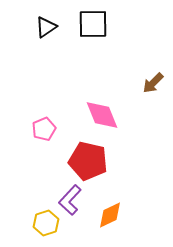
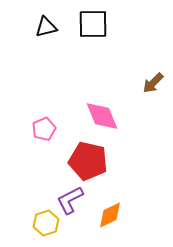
black triangle: rotated 20 degrees clockwise
pink diamond: moved 1 px down
purple L-shape: rotated 20 degrees clockwise
